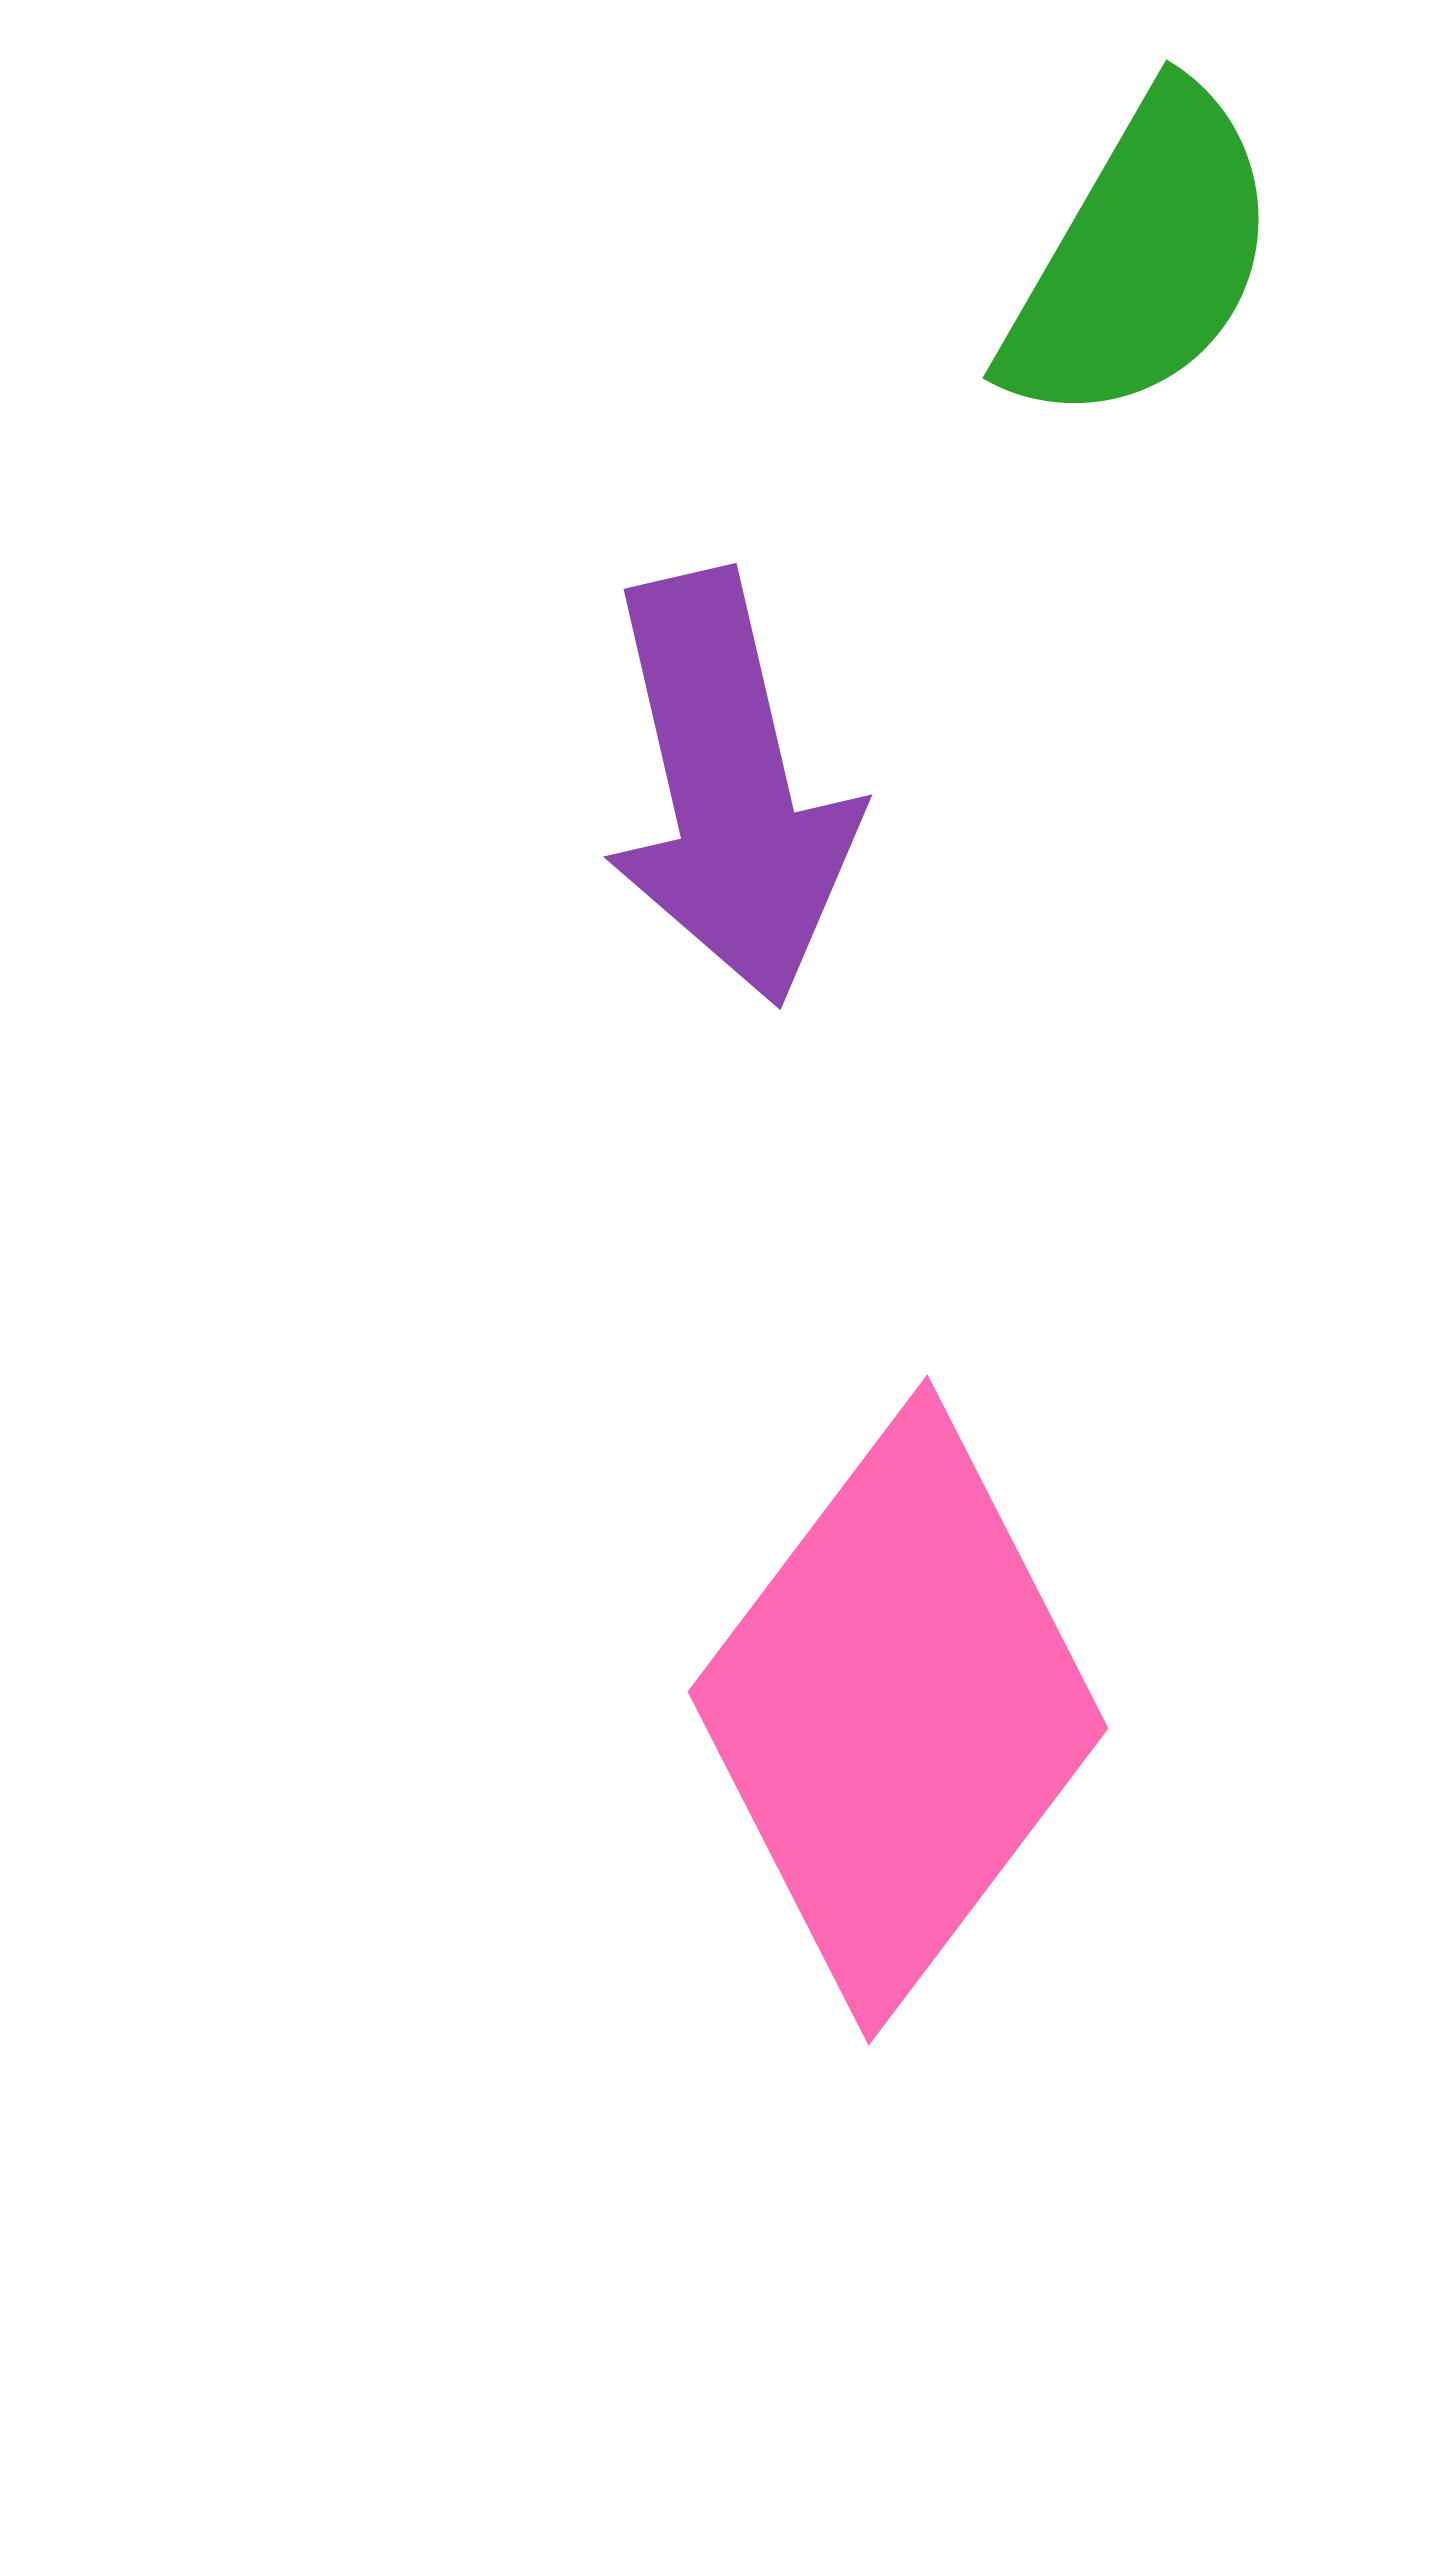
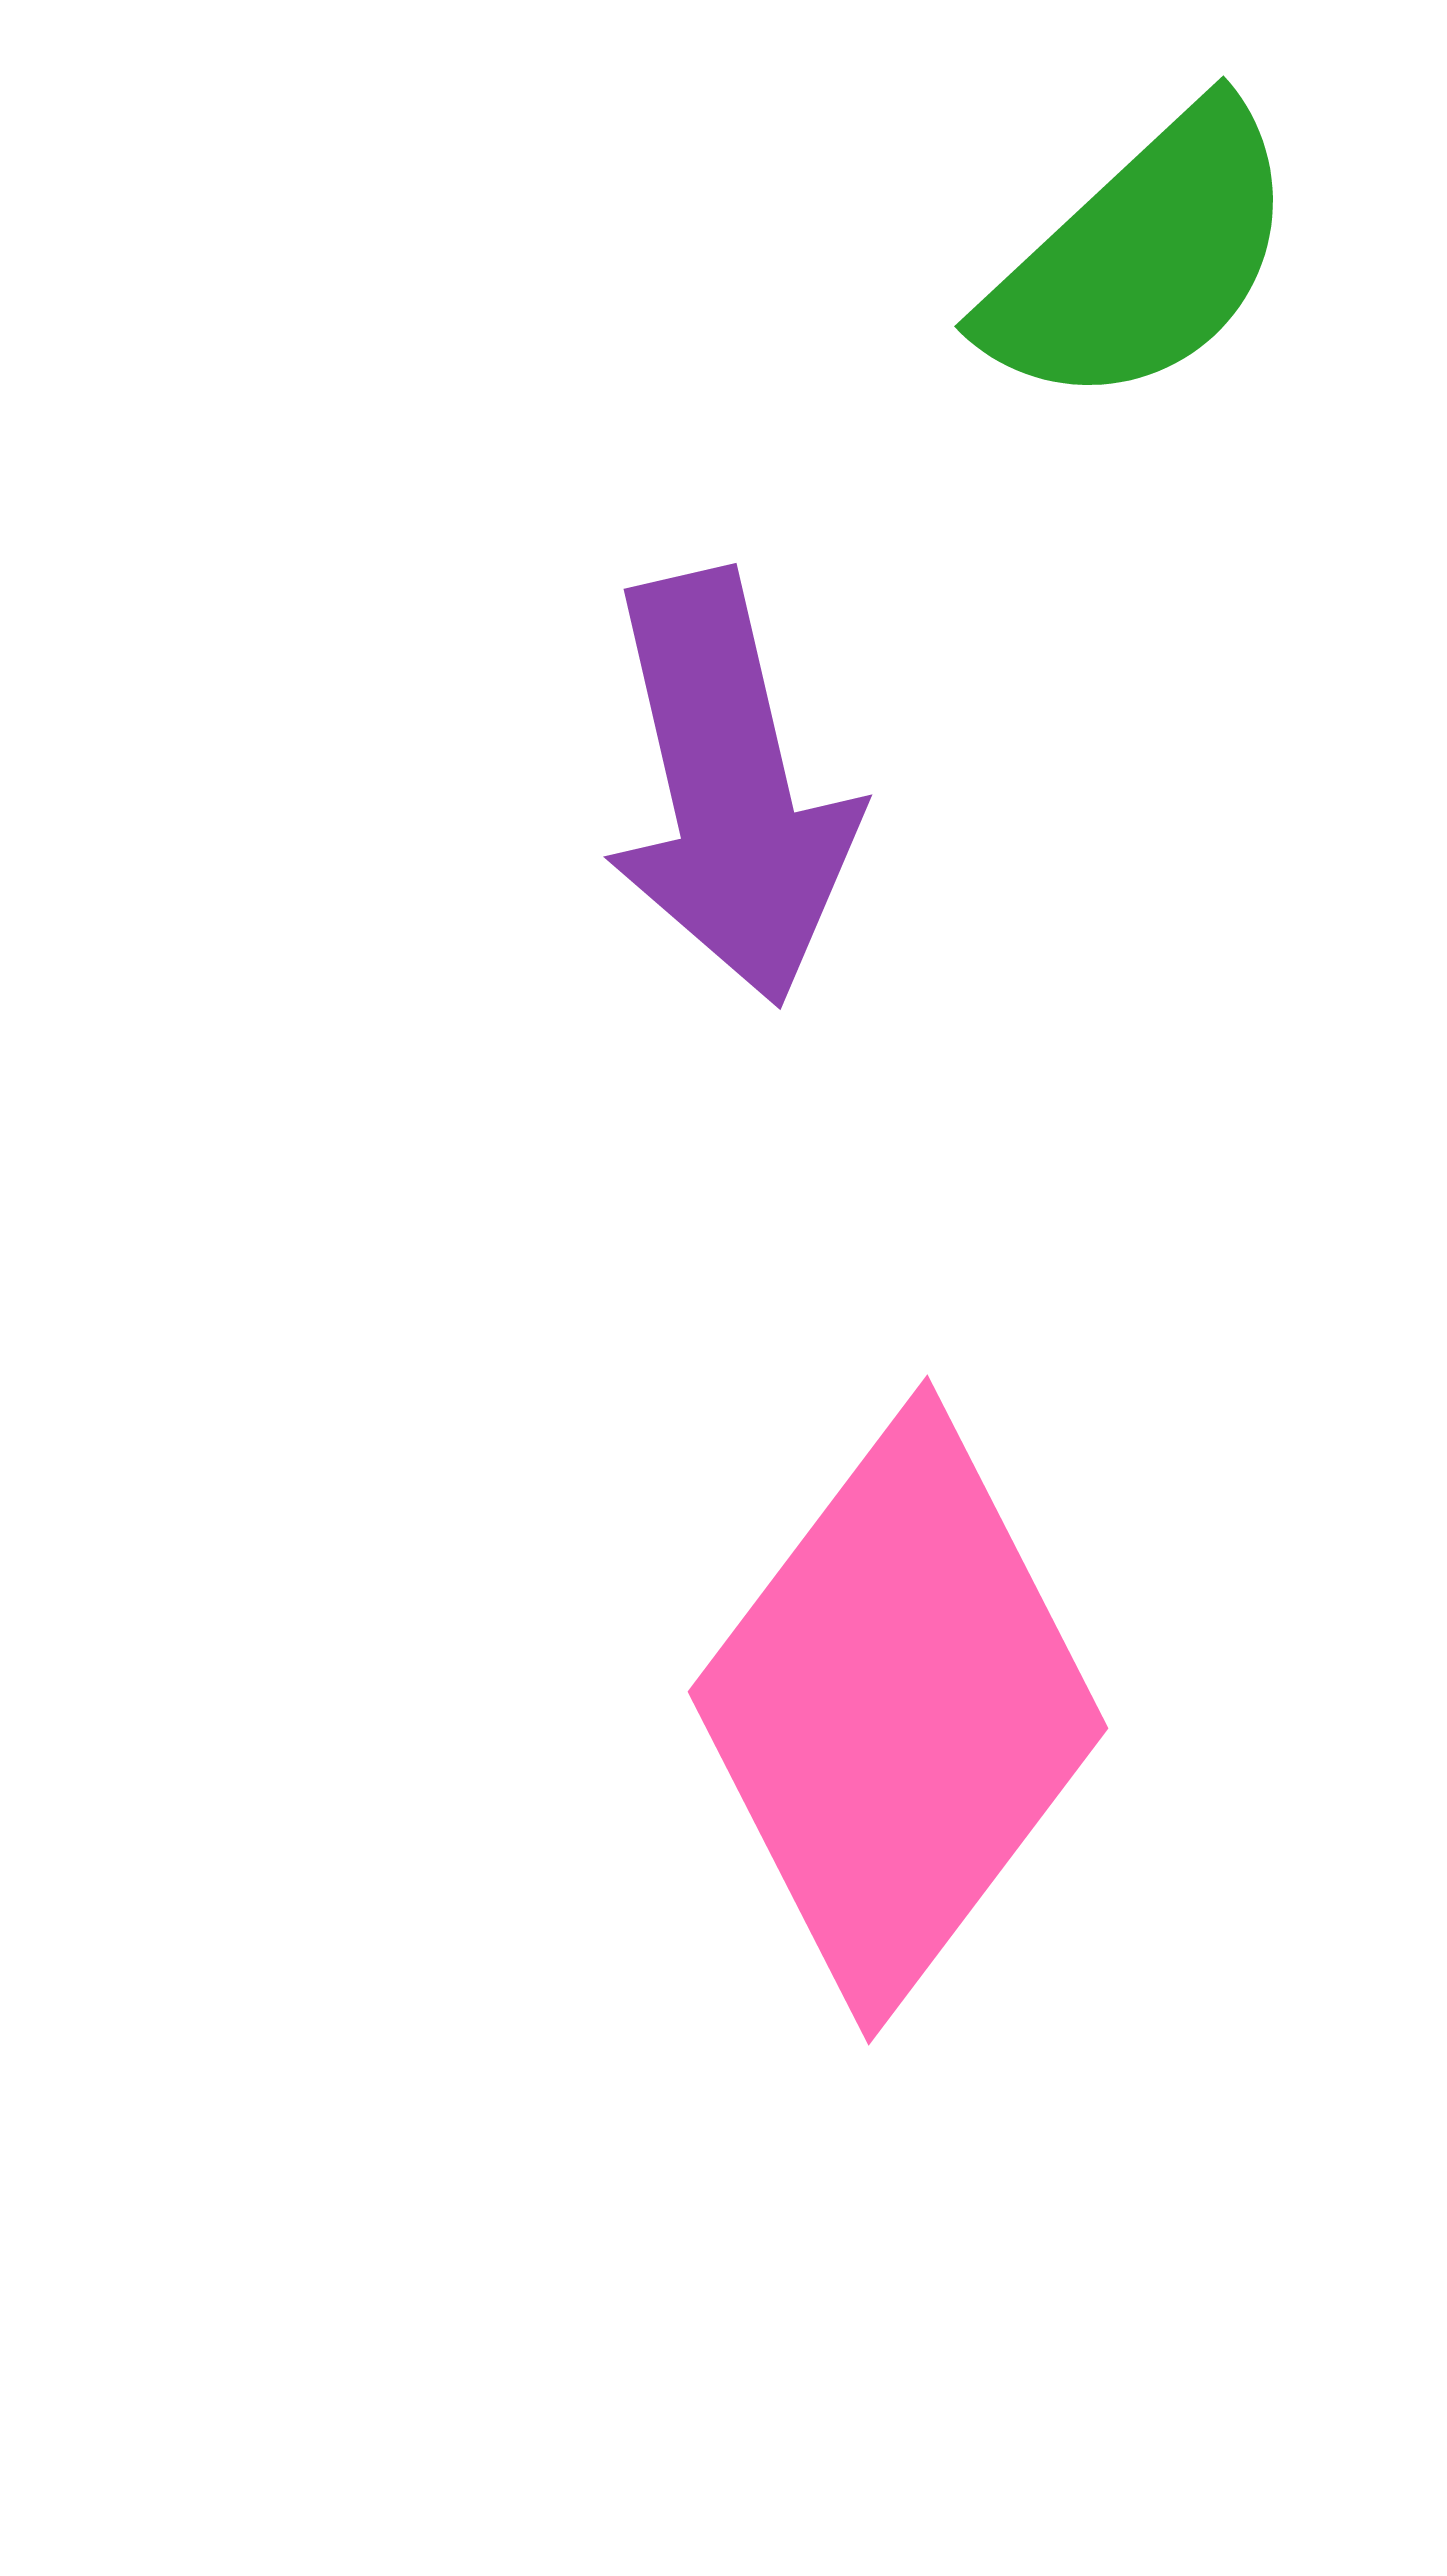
green semicircle: rotated 17 degrees clockwise
